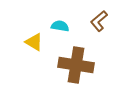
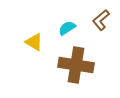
brown L-shape: moved 2 px right, 1 px up
cyan semicircle: moved 7 px right, 2 px down; rotated 42 degrees counterclockwise
